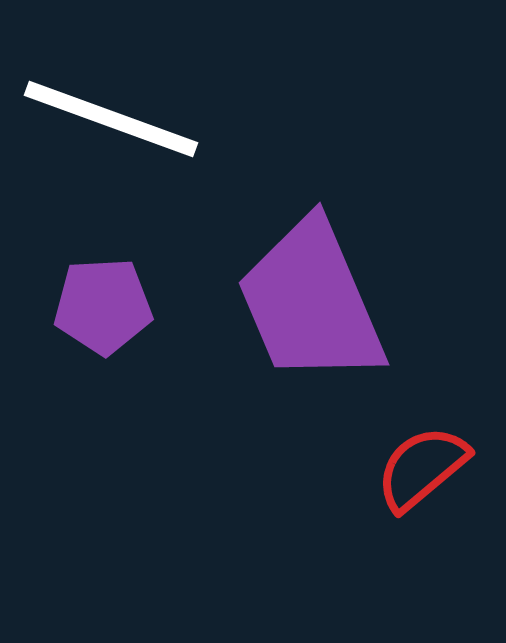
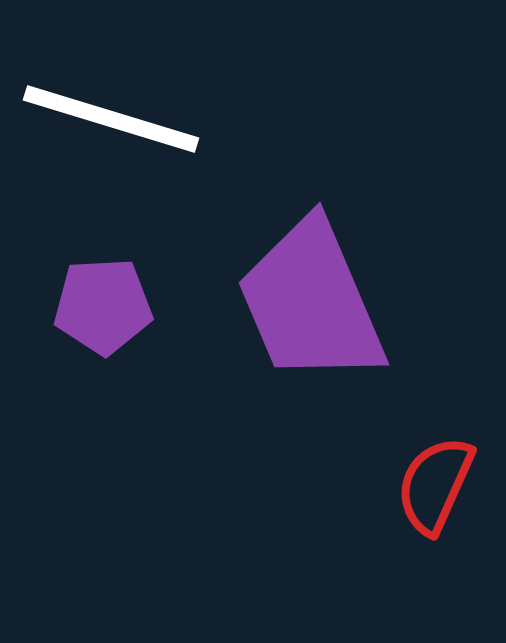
white line: rotated 3 degrees counterclockwise
red semicircle: moved 13 px right, 17 px down; rotated 26 degrees counterclockwise
